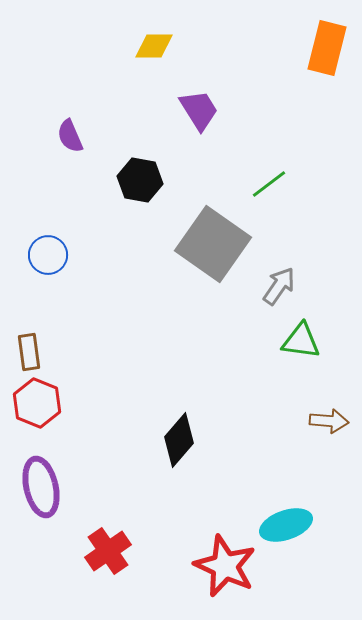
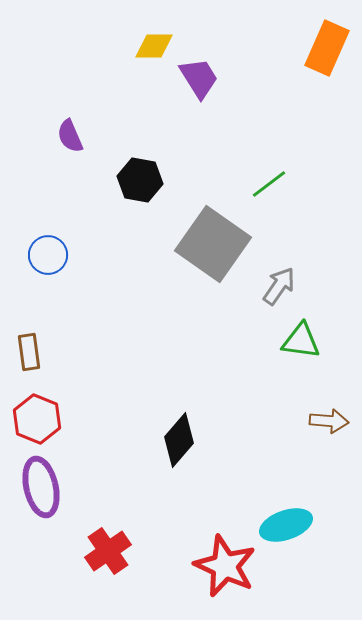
orange rectangle: rotated 10 degrees clockwise
purple trapezoid: moved 32 px up
red hexagon: moved 16 px down
